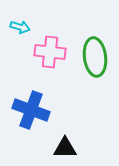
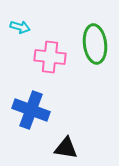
pink cross: moved 5 px down
green ellipse: moved 13 px up
black triangle: moved 1 px right; rotated 10 degrees clockwise
